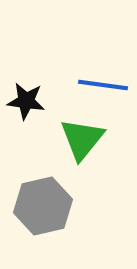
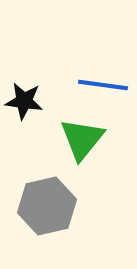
black star: moved 2 px left
gray hexagon: moved 4 px right
